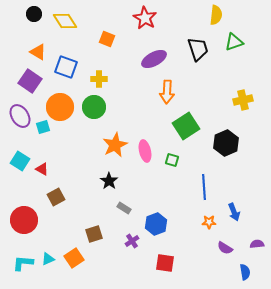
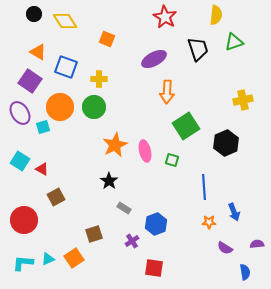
red star at (145, 18): moved 20 px right, 1 px up
purple ellipse at (20, 116): moved 3 px up
red square at (165, 263): moved 11 px left, 5 px down
